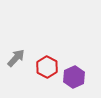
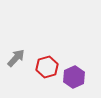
red hexagon: rotated 15 degrees clockwise
